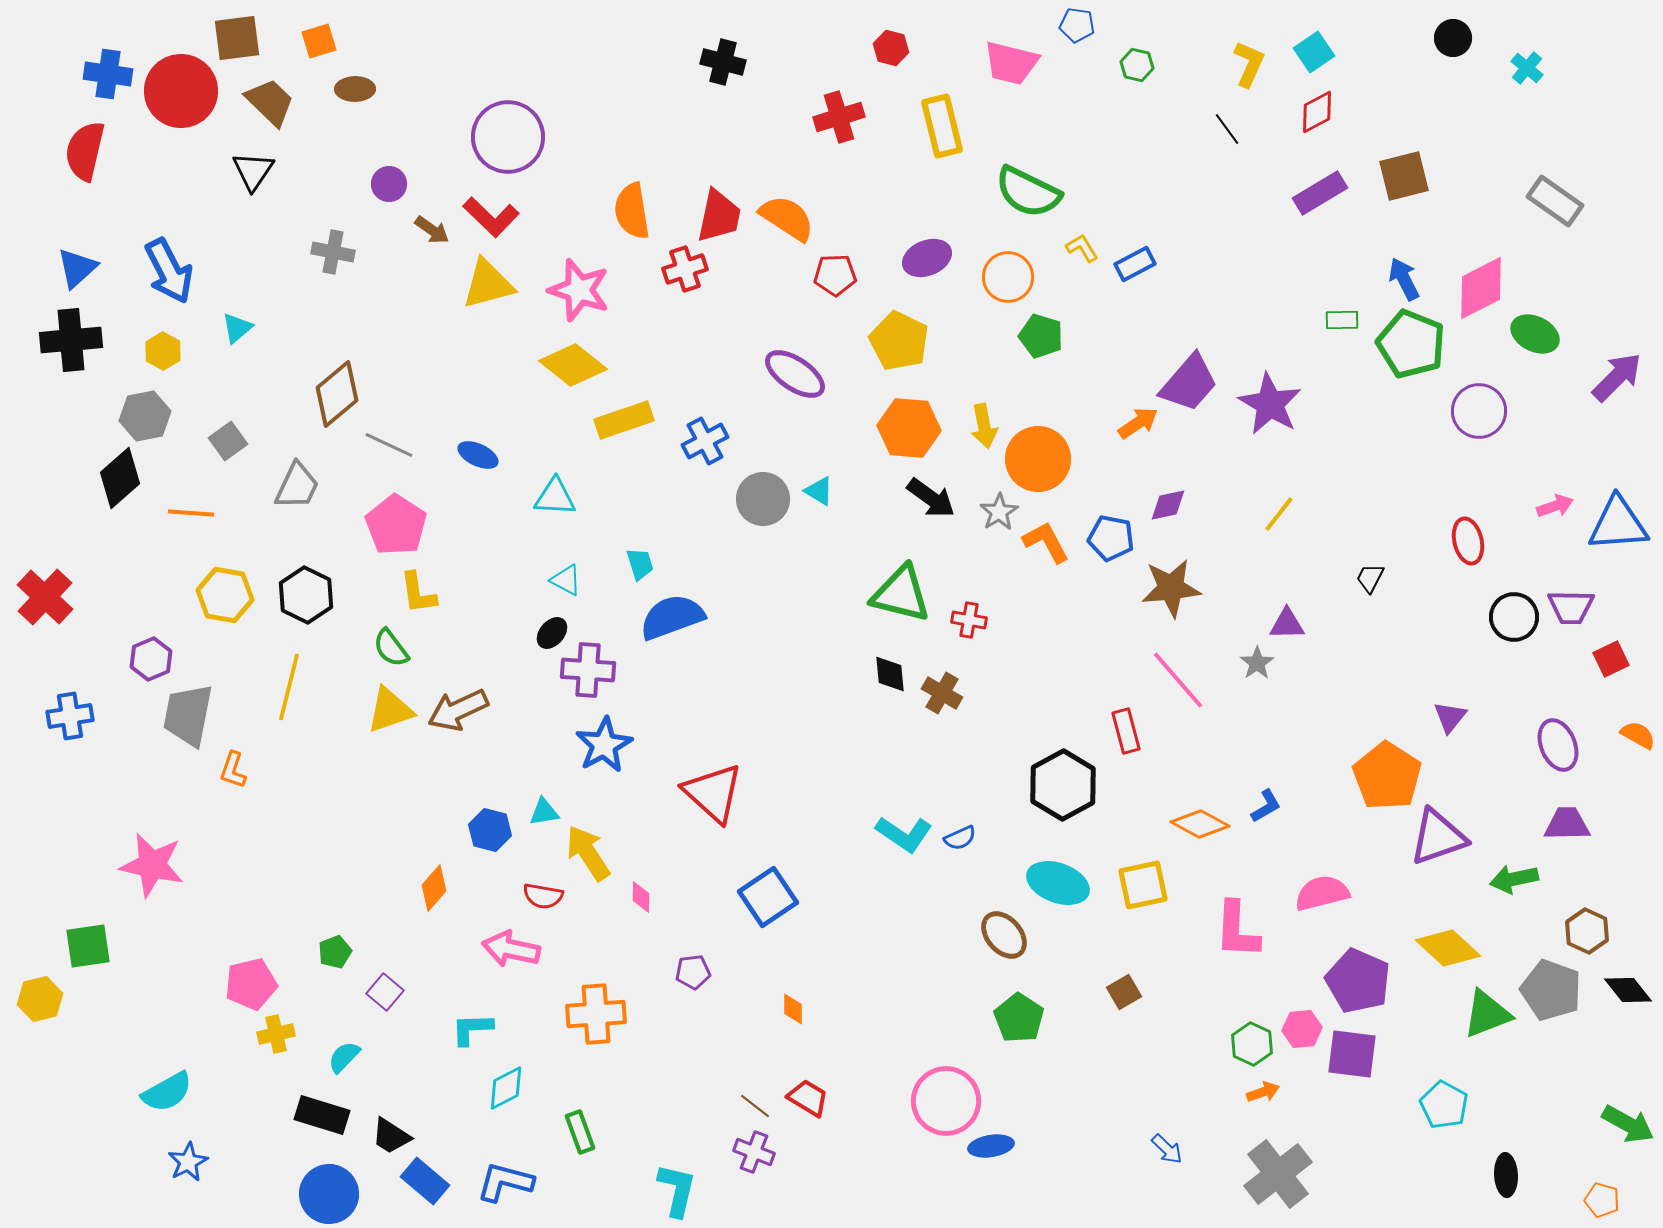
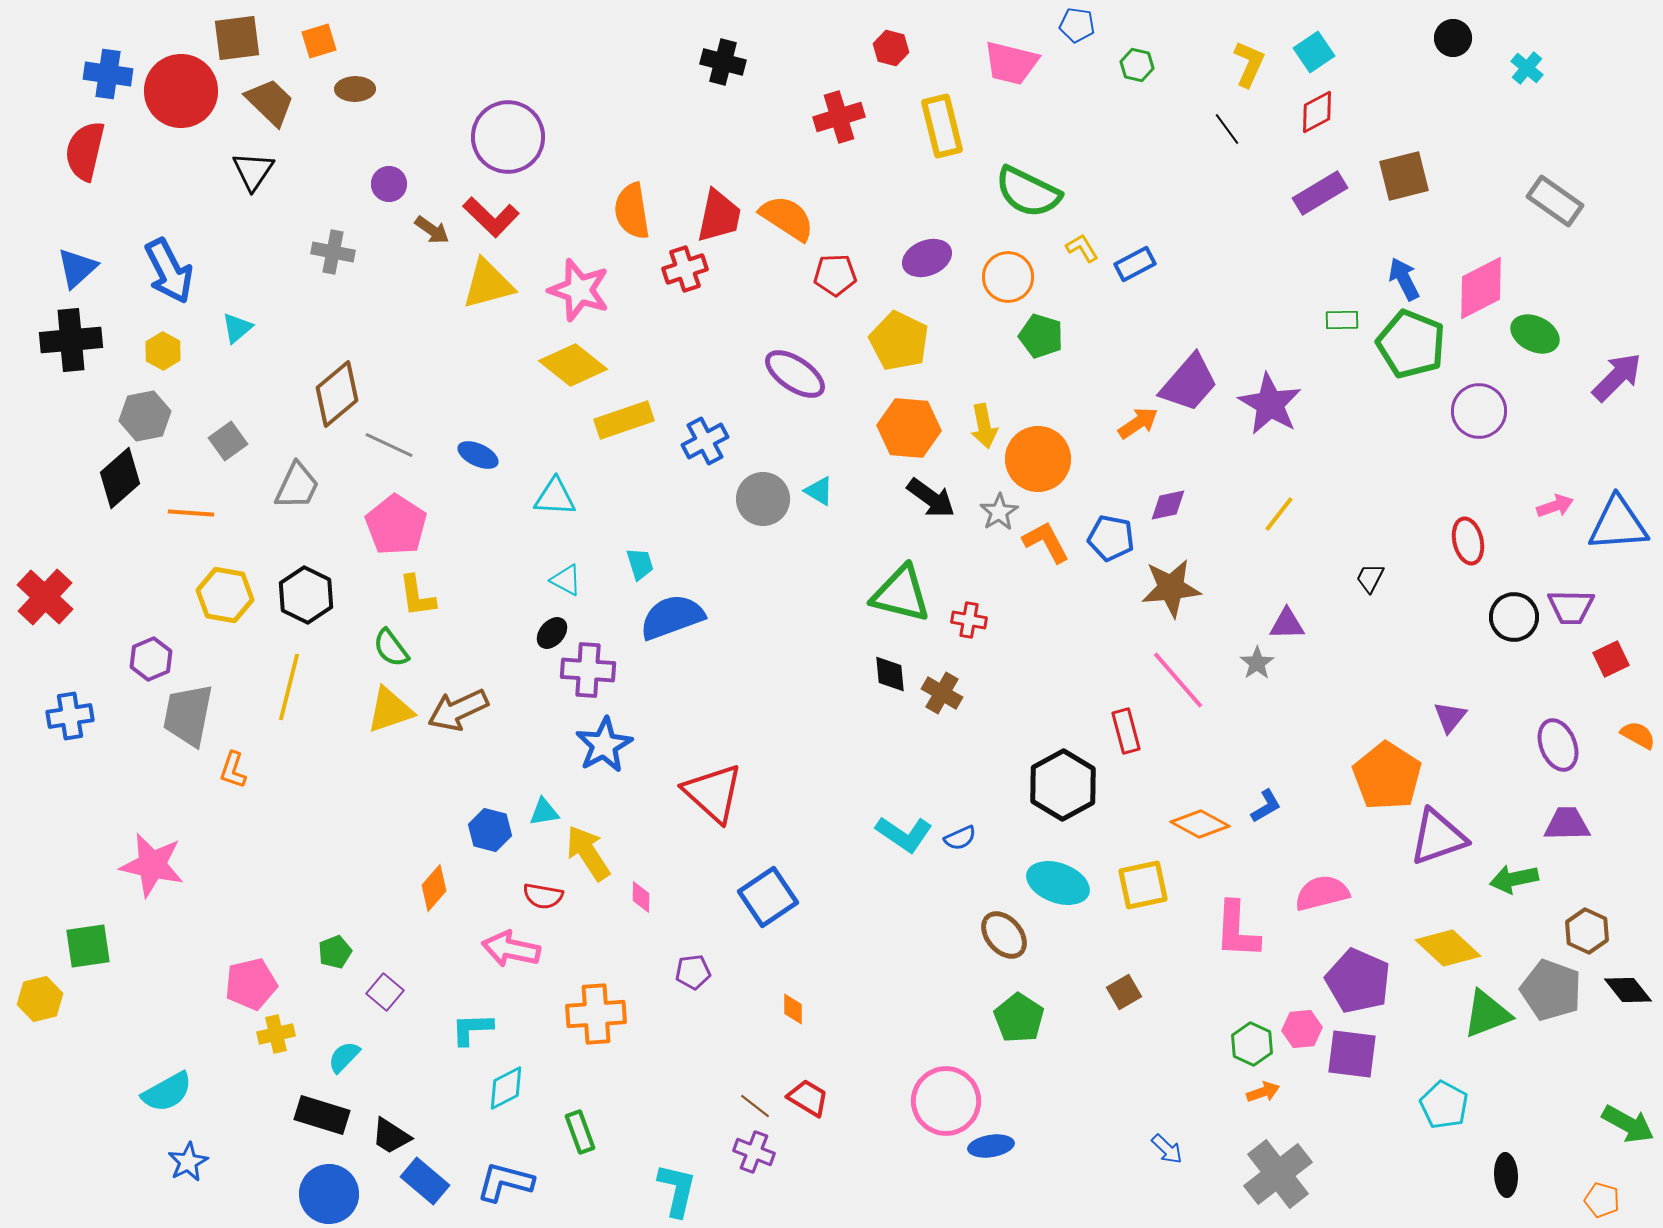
yellow L-shape at (418, 593): moved 1 px left, 3 px down
